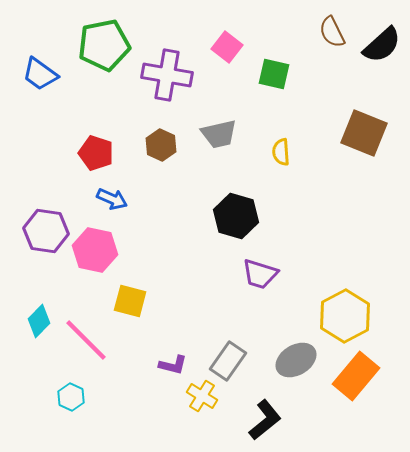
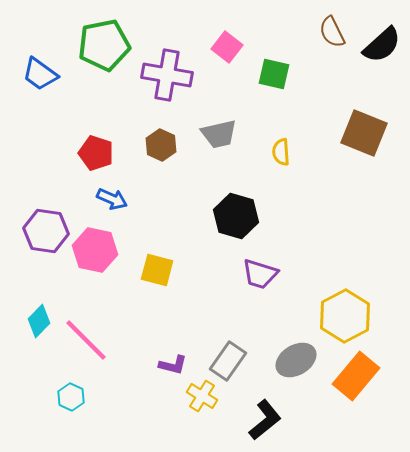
yellow square: moved 27 px right, 31 px up
